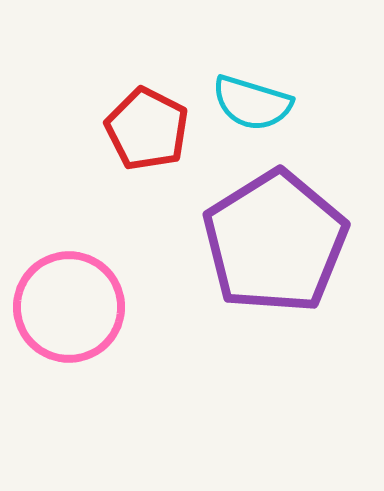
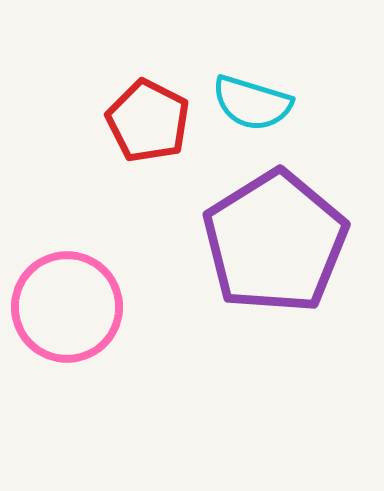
red pentagon: moved 1 px right, 8 px up
pink circle: moved 2 px left
